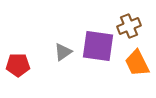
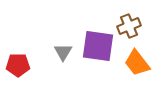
gray triangle: rotated 24 degrees counterclockwise
orange trapezoid: rotated 12 degrees counterclockwise
